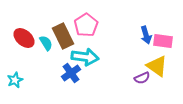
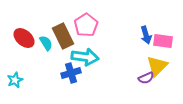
yellow triangle: rotated 40 degrees clockwise
blue cross: rotated 18 degrees clockwise
purple semicircle: moved 4 px right
